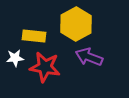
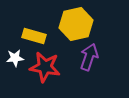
yellow hexagon: rotated 16 degrees clockwise
yellow rectangle: rotated 10 degrees clockwise
purple arrow: rotated 88 degrees clockwise
